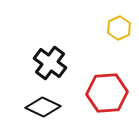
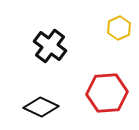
black cross: moved 17 px up
black diamond: moved 2 px left
